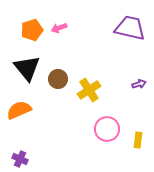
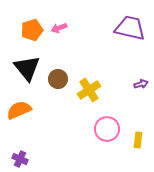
purple arrow: moved 2 px right
